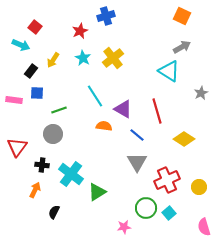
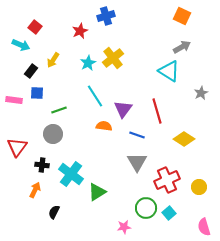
cyan star: moved 5 px right, 5 px down; rotated 14 degrees clockwise
purple triangle: rotated 36 degrees clockwise
blue line: rotated 21 degrees counterclockwise
